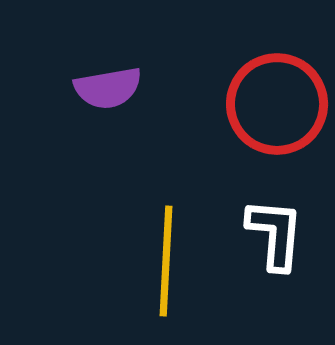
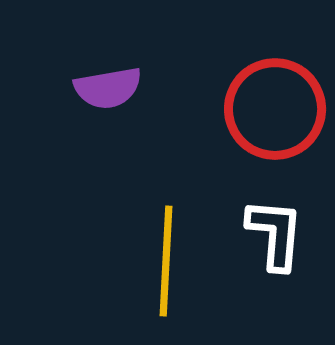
red circle: moved 2 px left, 5 px down
